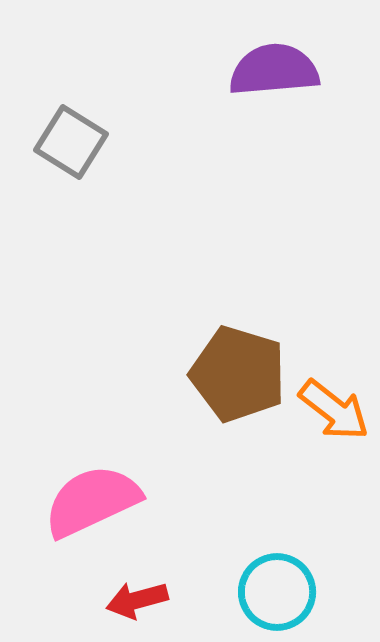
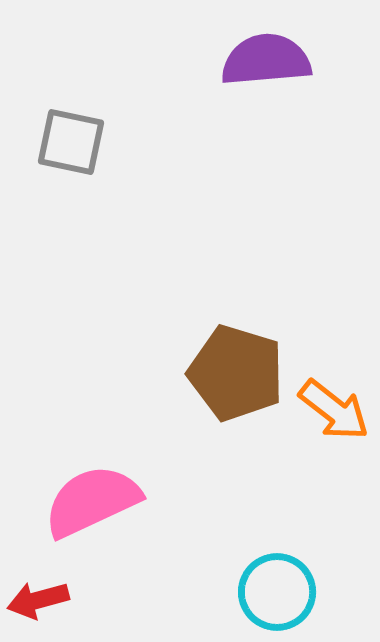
purple semicircle: moved 8 px left, 10 px up
gray square: rotated 20 degrees counterclockwise
brown pentagon: moved 2 px left, 1 px up
red arrow: moved 99 px left
